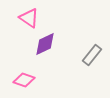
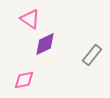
pink triangle: moved 1 px right, 1 px down
pink diamond: rotated 30 degrees counterclockwise
